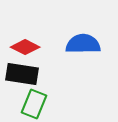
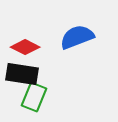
blue semicircle: moved 6 px left, 7 px up; rotated 20 degrees counterclockwise
green rectangle: moved 7 px up
